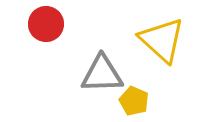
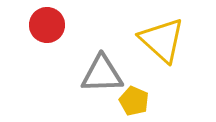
red circle: moved 1 px right, 1 px down
